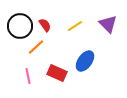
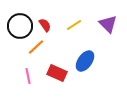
yellow line: moved 1 px left, 1 px up
